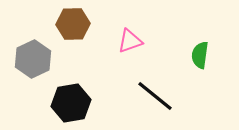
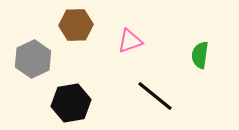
brown hexagon: moved 3 px right, 1 px down
